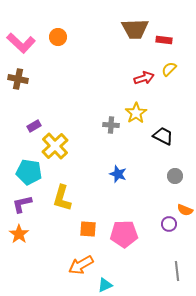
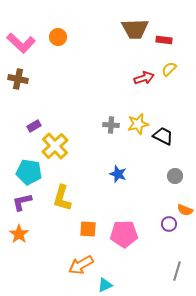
yellow star: moved 2 px right, 11 px down; rotated 20 degrees clockwise
purple L-shape: moved 2 px up
gray line: rotated 24 degrees clockwise
